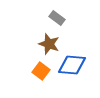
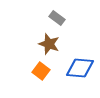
blue diamond: moved 8 px right, 3 px down
